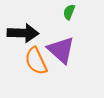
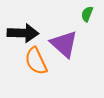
green semicircle: moved 18 px right, 2 px down
purple triangle: moved 3 px right, 6 px up
